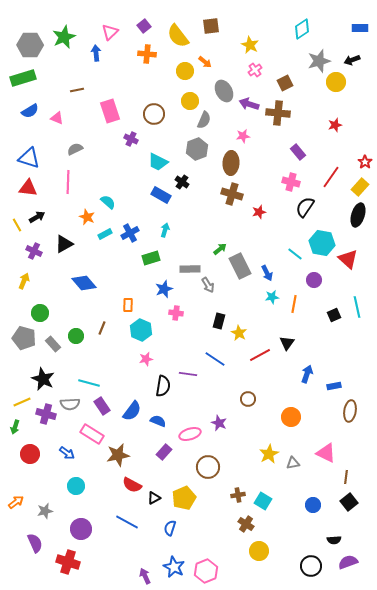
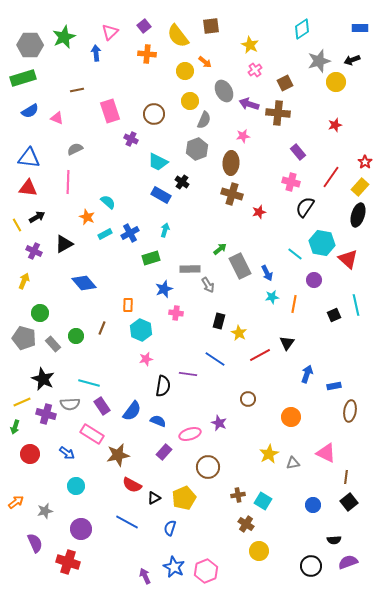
blue triangle at (29, 158): rotated 10 degrees counterclockwise
cyan line at (357, 307): moved 1 px left, 2 px up
